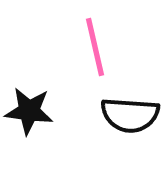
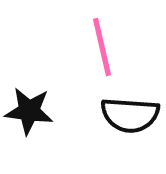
pink line: moved 7 px right
